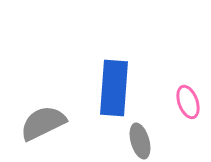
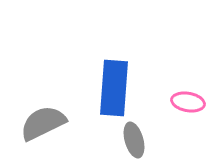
pink ellipse: rotated 60 degrees counterclockwise
gray ellipse: moved 6 px left, 1 px up
